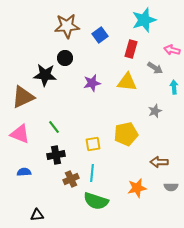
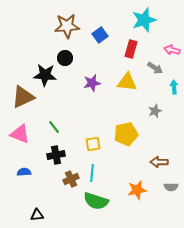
orange star: moved 2 px down
